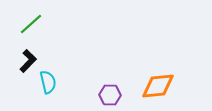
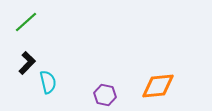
green line: moved 5 px left, 2 px up
black L-shape: moved 1 px left, 2 px down
purple hexagon: moved 5 px left; rotated 10 degrees clockwise
